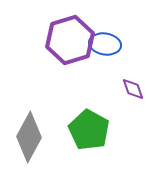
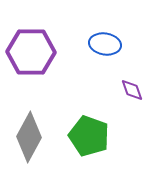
purple hexagon: moved 39 px left, 12 px down; rotated 18 degrees clockwise
purple diamond: moved 1 px left, 1 px down
green pentagon: moved 6 px down; rotated 9 degrees counterclockwise
